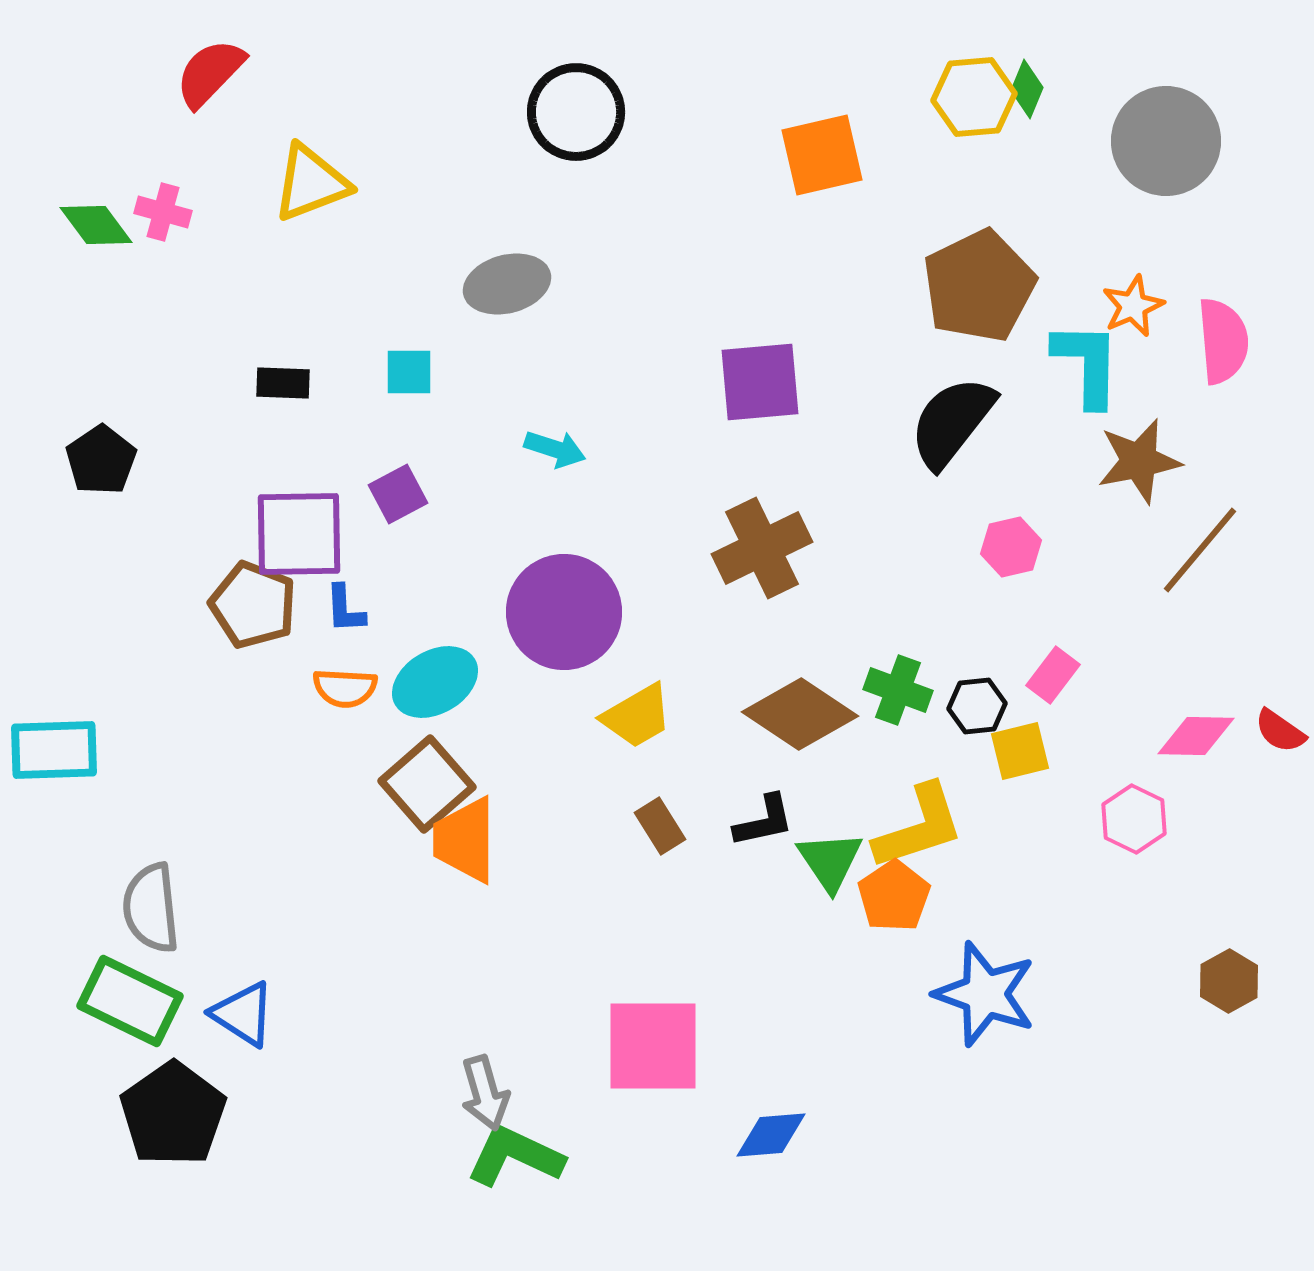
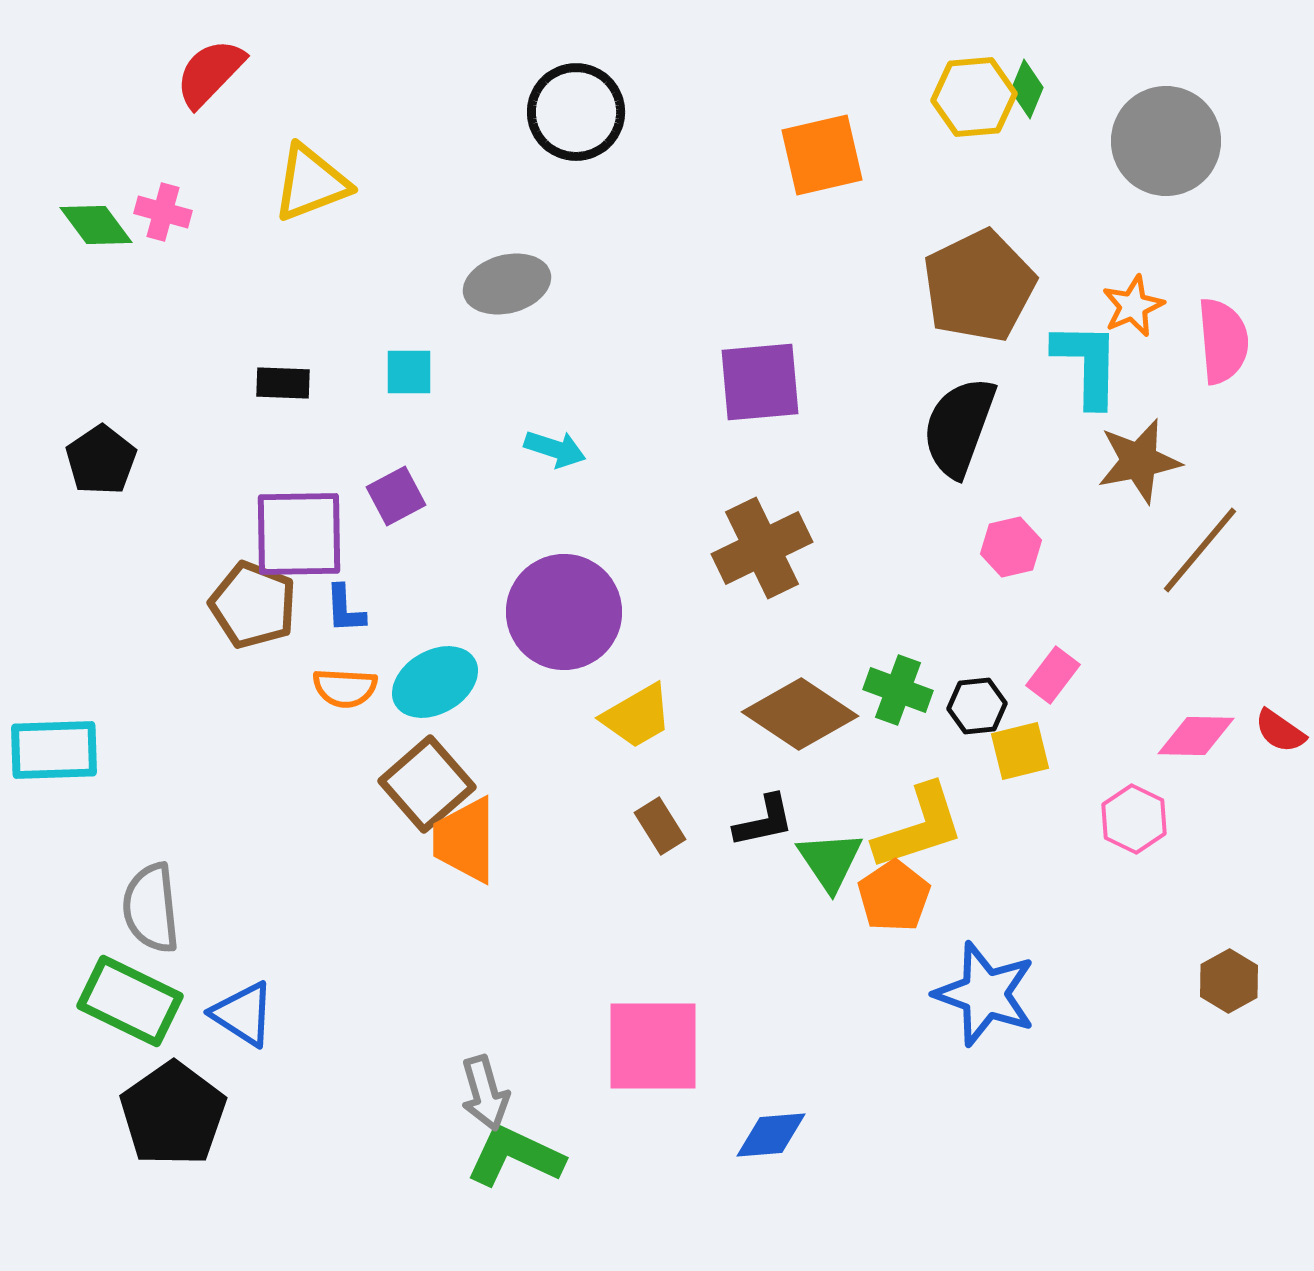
black semicircle at (952, 422): moved 7 px right, 5 px down; rotated 18 degrees counterclockwise
purple square at (398, 494): moved 2 px left, 2 px down
